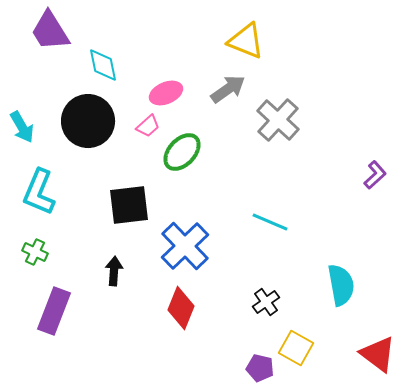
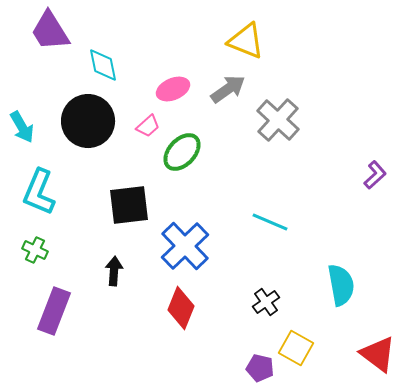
pink ellipse: moved 7 px right, 4 px up
green cross: moved 2 px up
